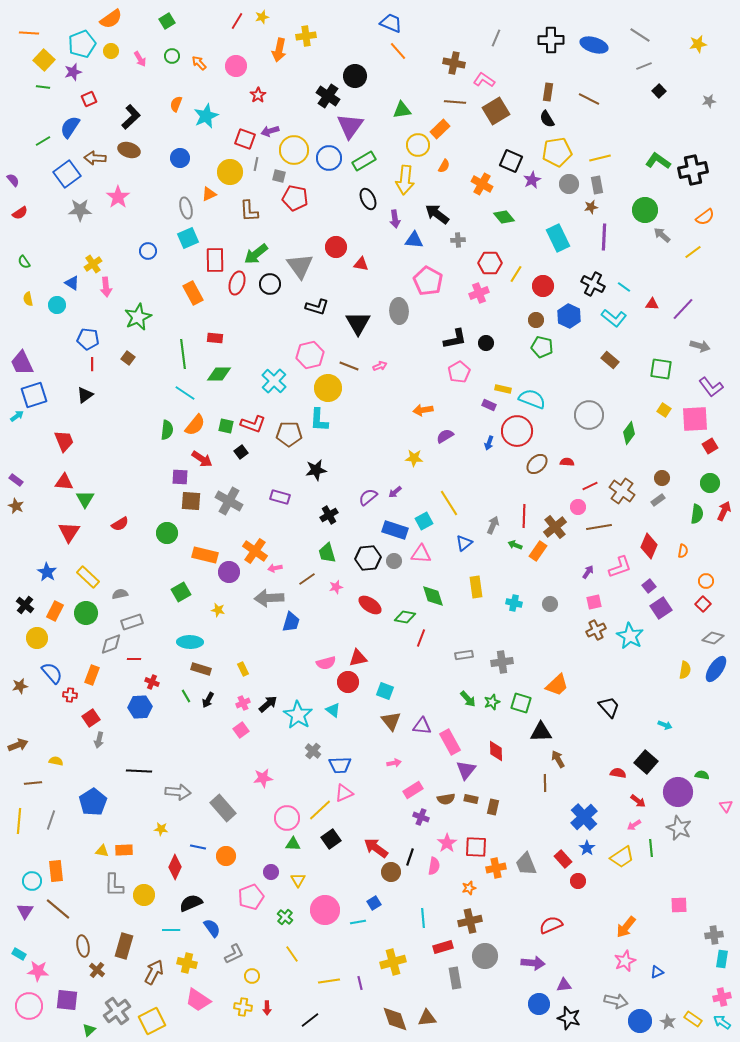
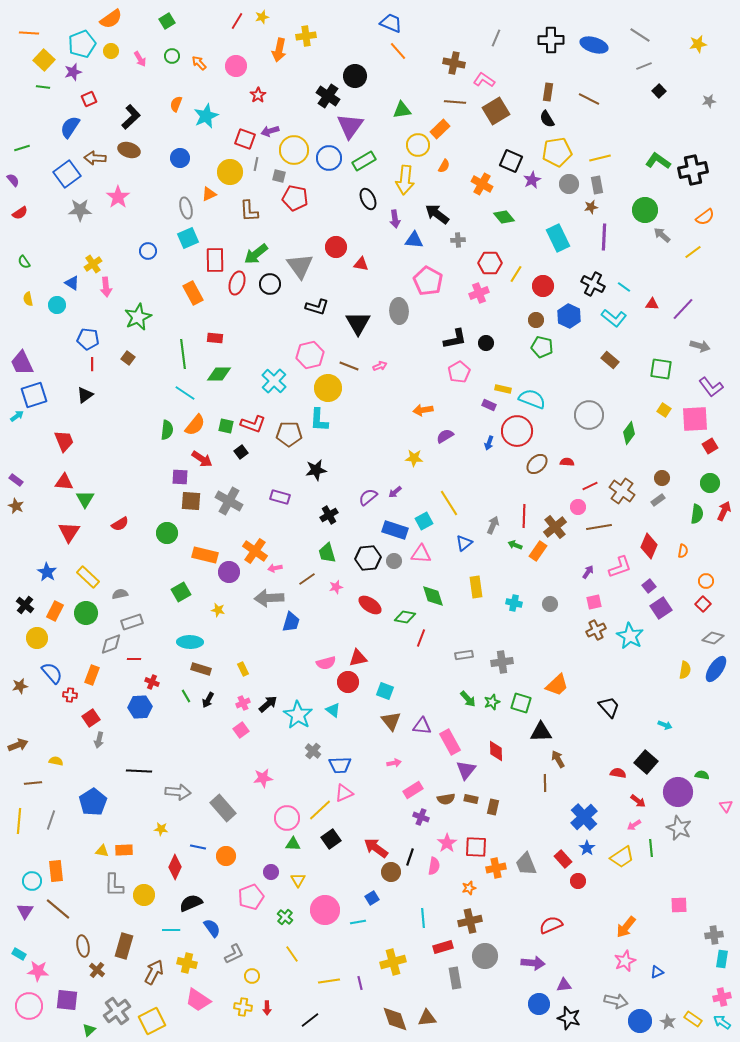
green line at (43, 141): moved 21 px left, 7 px down; rotated 14 degrees clockwise
blue square at (374, 903): moved 2 px left, 5 px up
